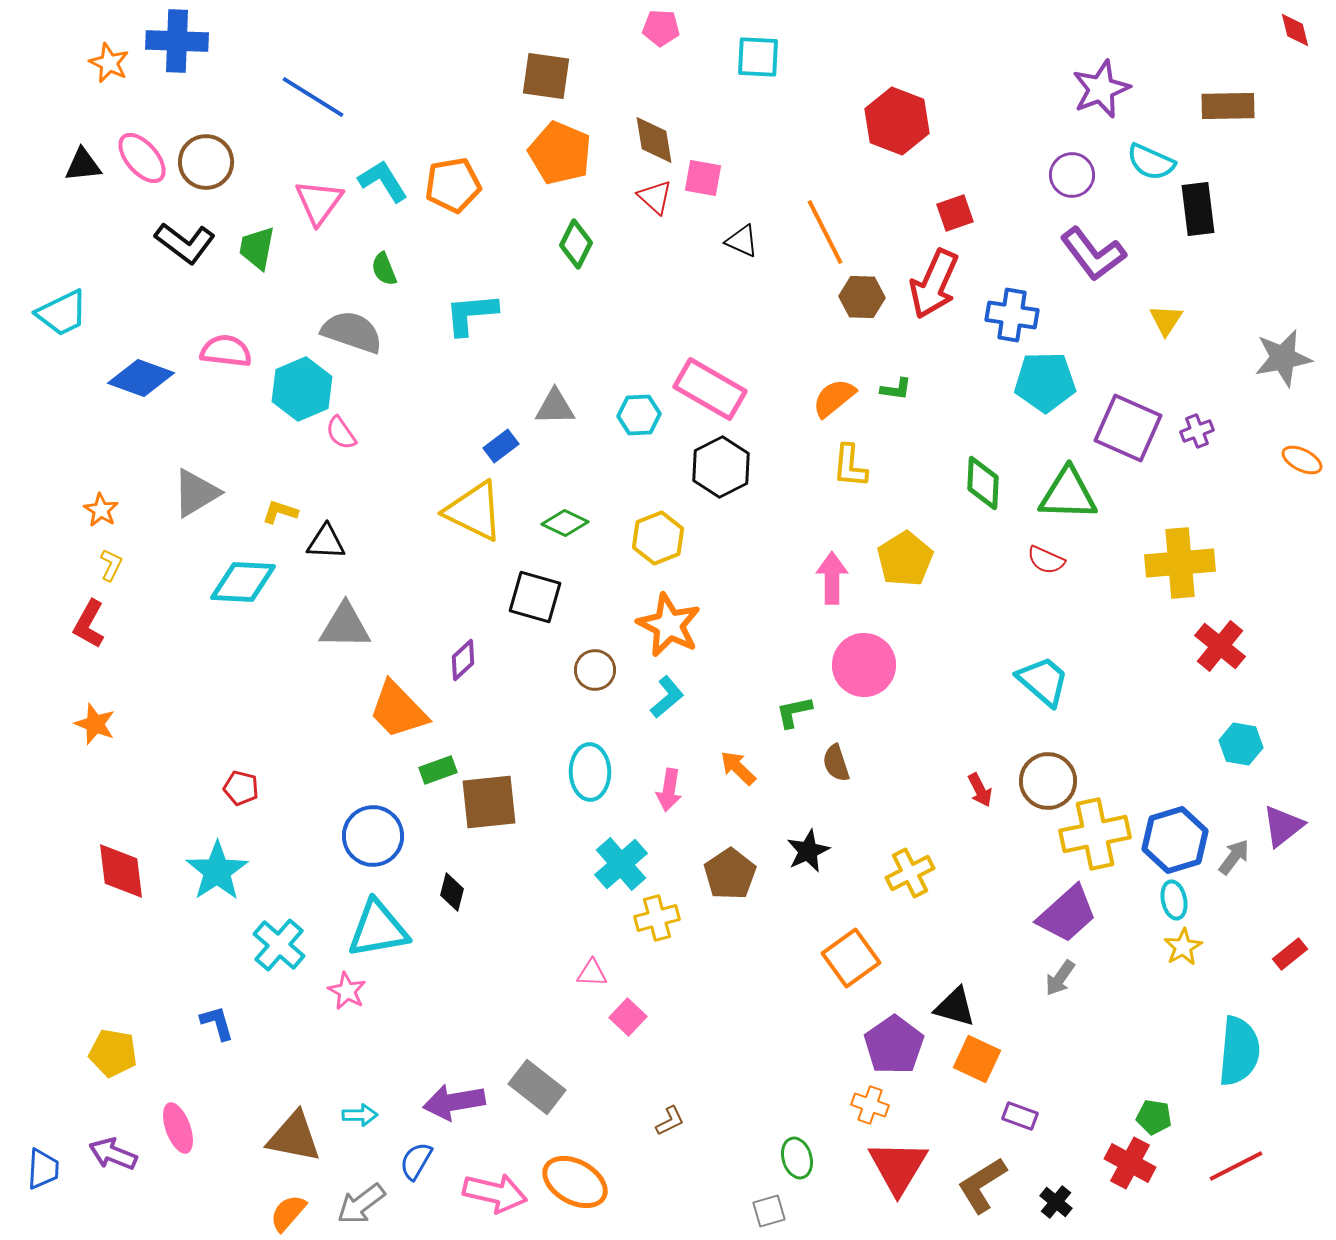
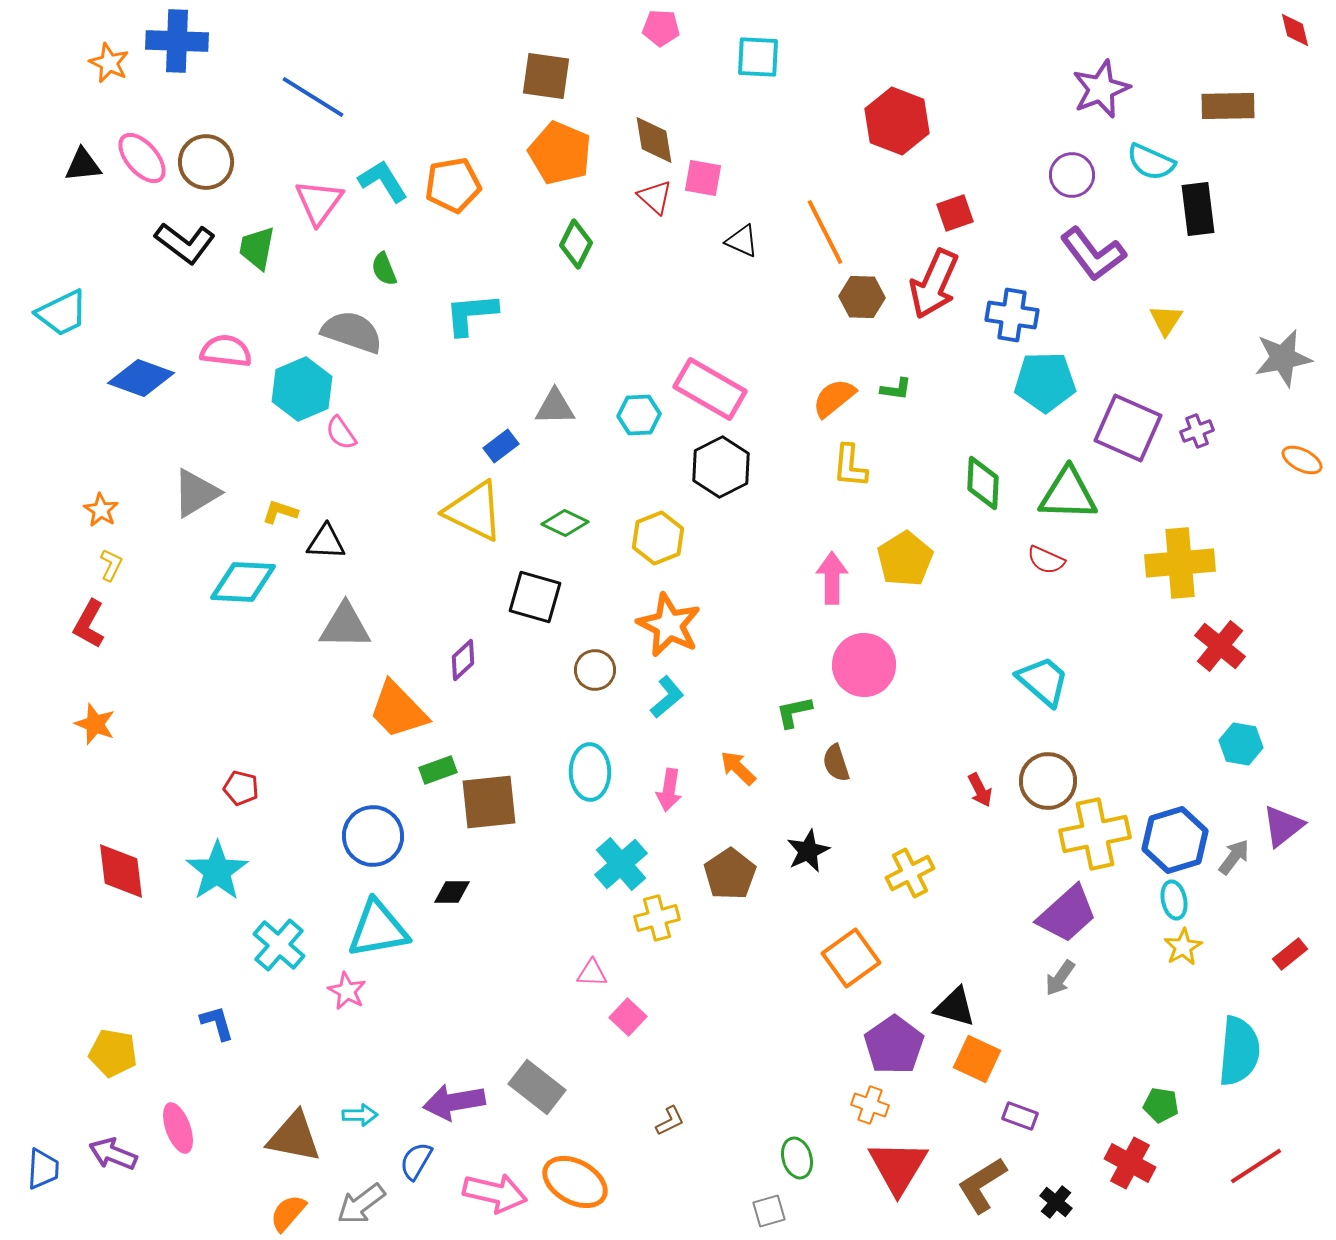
black diamond at (452, 892): rotated 75 degrees clockwise
green pentagon at (1154, 1117): moved 7 px right, 12 px up
red line at (1236, 1166): moved 20 px right; rotated 6 degrees counterclockwise
